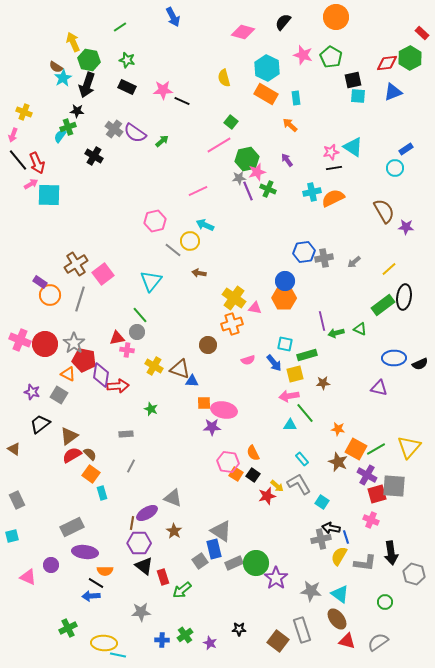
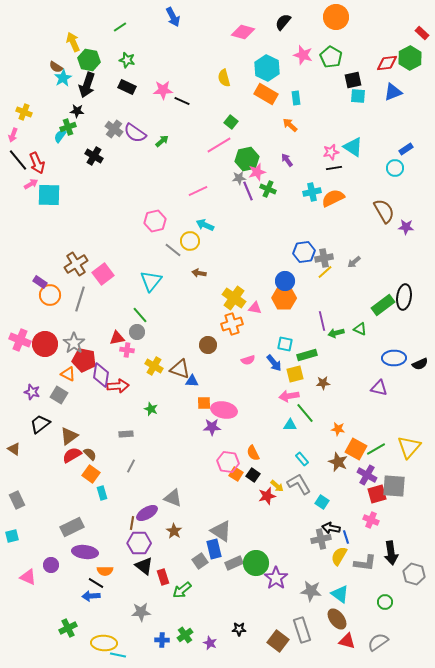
yellow line at (389, 269): moved 64 px left, 3 px down
